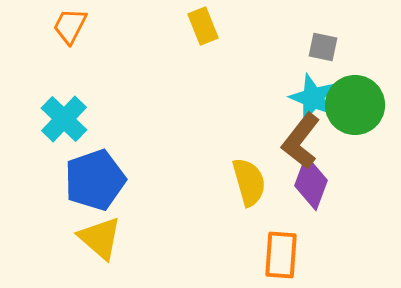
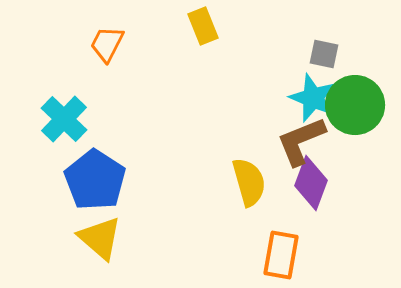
orange trapezoid: moved 37 px right, 18 px down
gray square: moved 1 px right, 7 px down
brown L-shape: rotated 30 degrees clockwise
blue pentagon: rotated 20 degrees counterclockwise
orange rectangle: rotated 6 degrees clockwise
